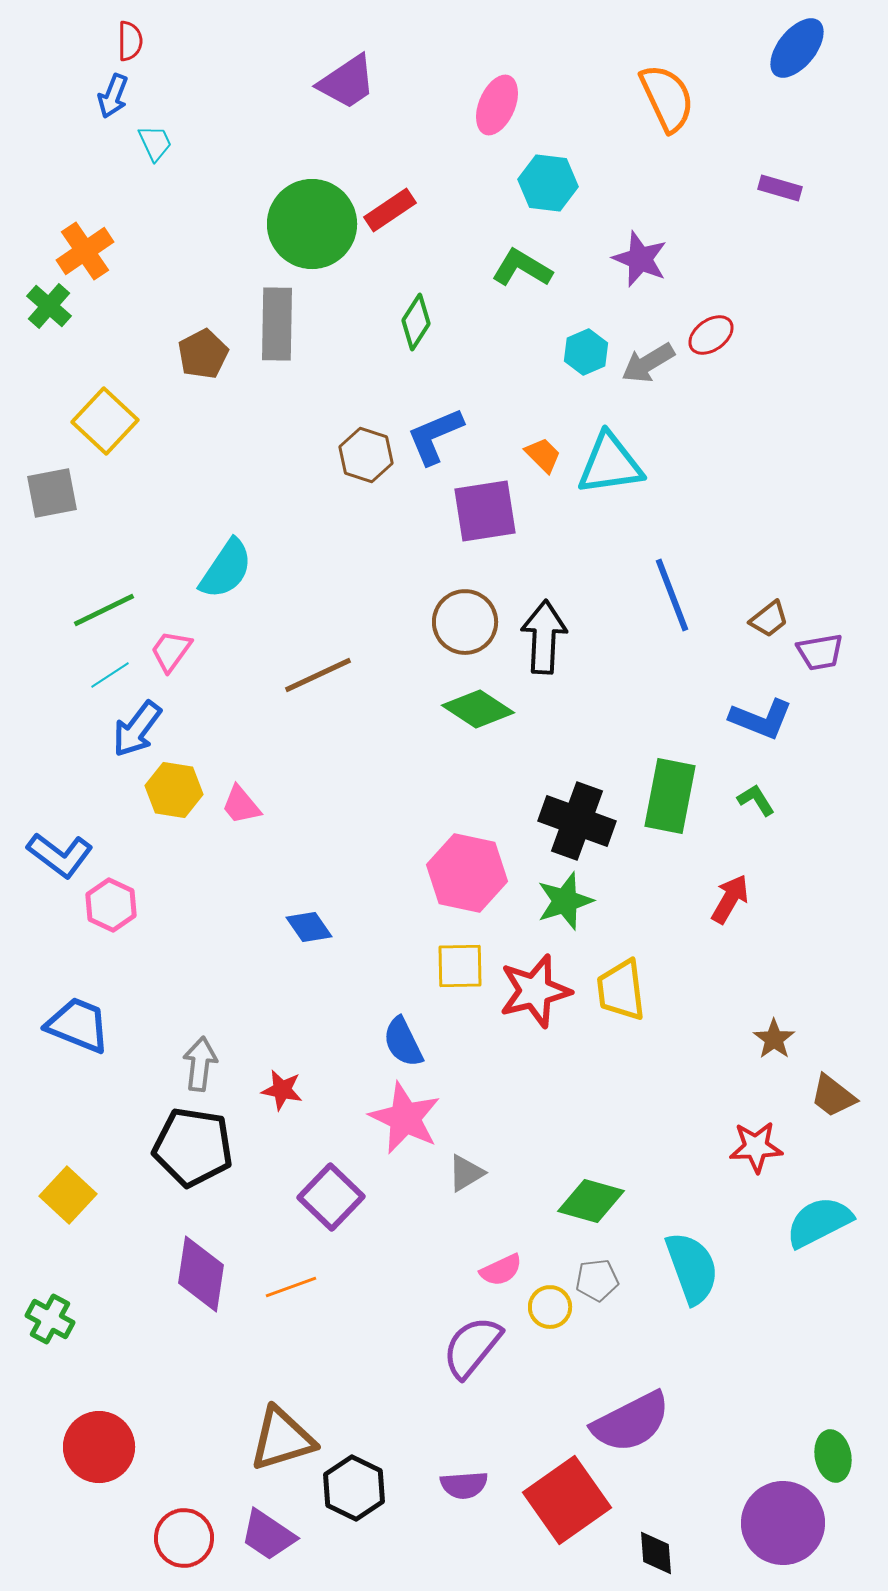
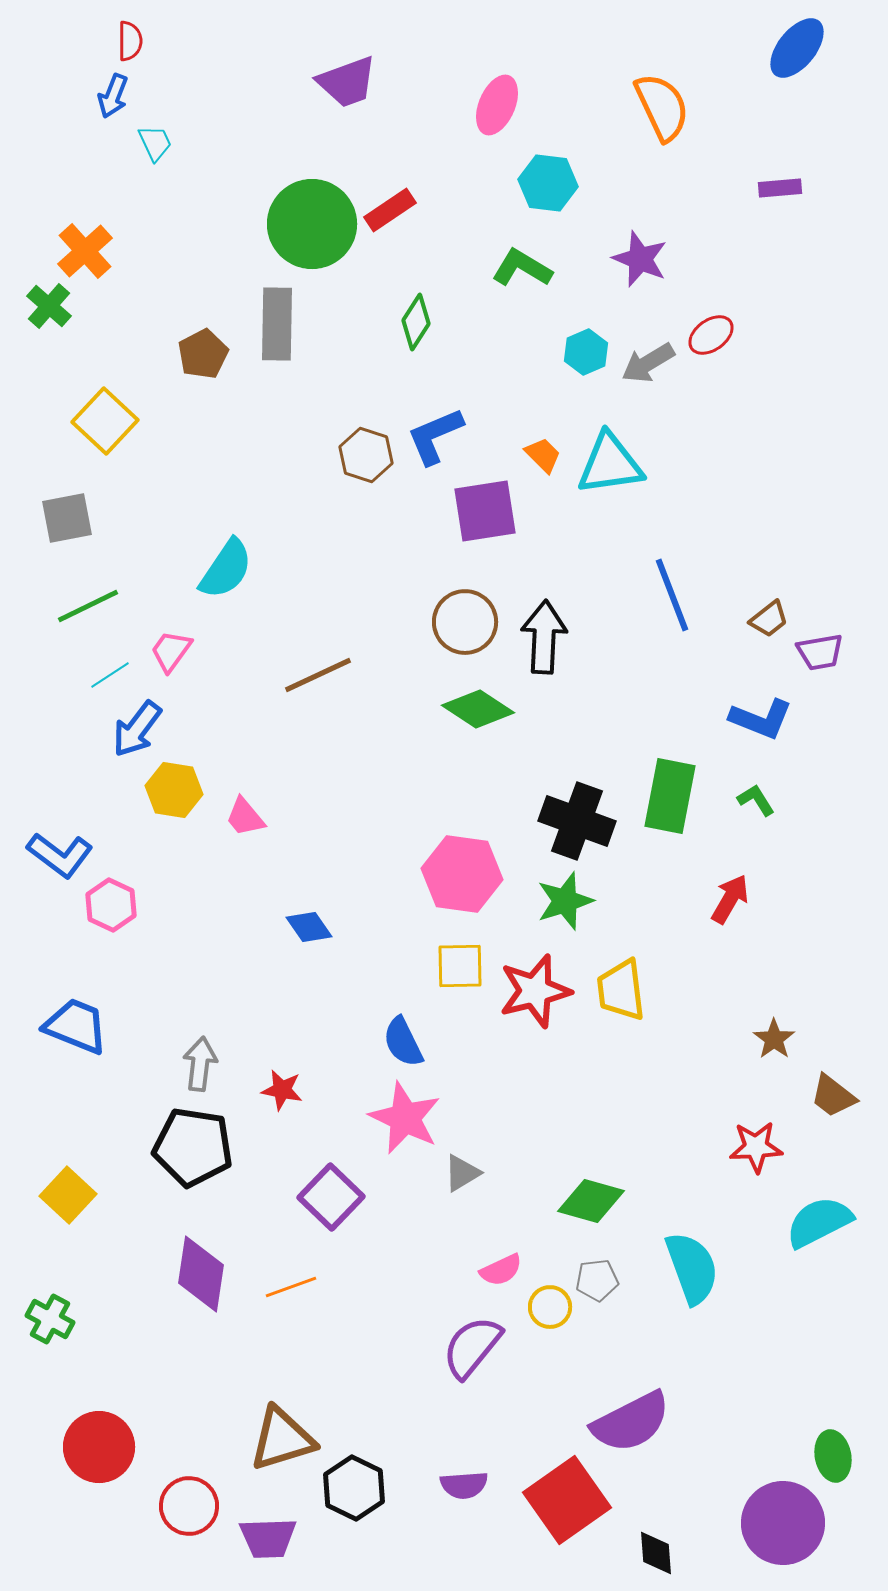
purple trapezoid at (347, 82): rotated 14 degrees clockwise
orange semicircle at (667, 98): moved 5 px left, 9 px down
purple rectangle at (780, 188): rotated 21 degrees counterclockwise
orange cross at (85, 251): rotated 8 degrees counterclockwise
gray square at (52, 493): moved 15 px right, 25 px down
green line at (104, 610): moved 16 px left, 4 px up
pink trapezoid at (241, 805): moved 4 px right, 12 px down
pink hexagon at (467, 873): moved 5 px left, 1 px down; rotated 4 degrees counterclockwise
blue trapezoid at (78, 1025): moved 2 px left, 1 px down
gray triangle at (466, 1173): moved 4 px left
purple trapezoid at (268, 1535): moved 3 px down; rotated 36 degrees counterclockwise
red circle at (184, 1538): moved 5 px right, 32 px up
